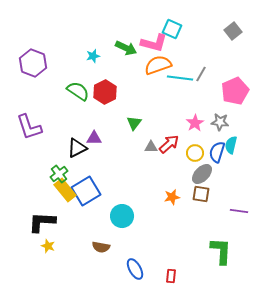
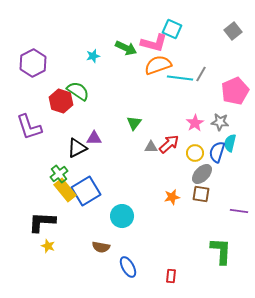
purple hexagon: rotated 12 degrees clockwise
red hexagon: moved 44 px left, 9 px down; rotated 15 degrees counterclockwise
cyan semicircle: moved 1 px left, 2 px up
blue ellipse: moved 7 px left, 2 px up
